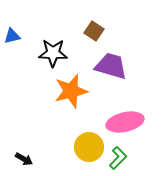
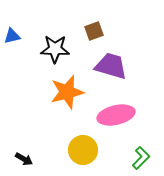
brown square: rotated 36 degrees clockwise
black star: moved 2 px right, 4 px up
orange star: moved 4 px left, 1 px down
pink ellipse: moved 9 px left, 7 px up
yellow circle: moved 6 px left, 3 px down
green L-shape: moved 23 px right
